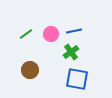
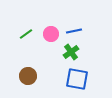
brown circle: moved 2 px left, 6 px down
